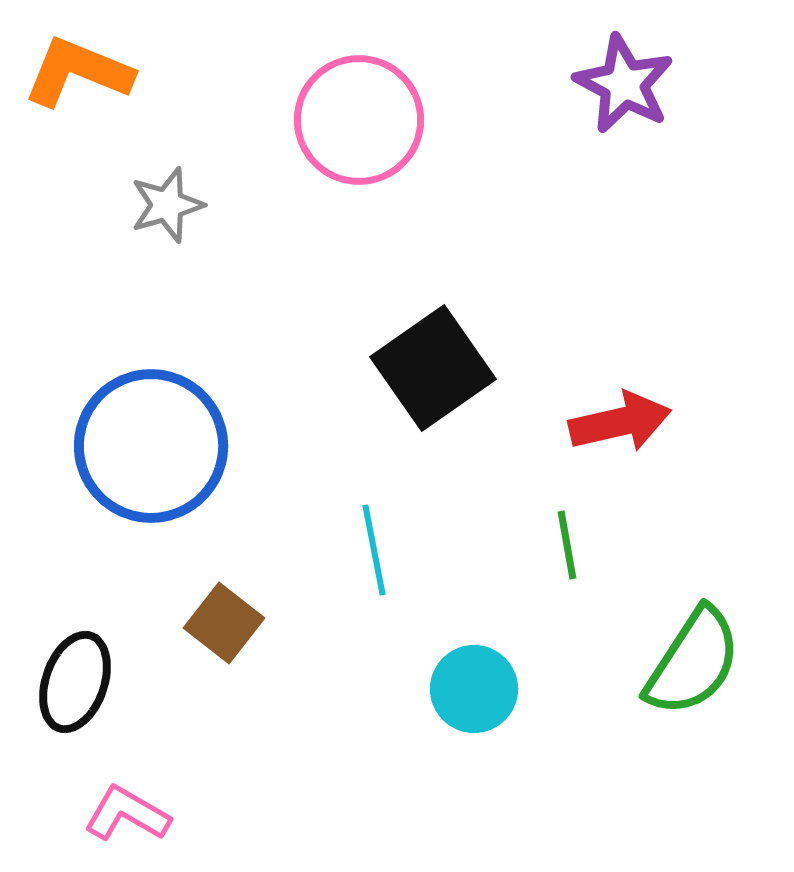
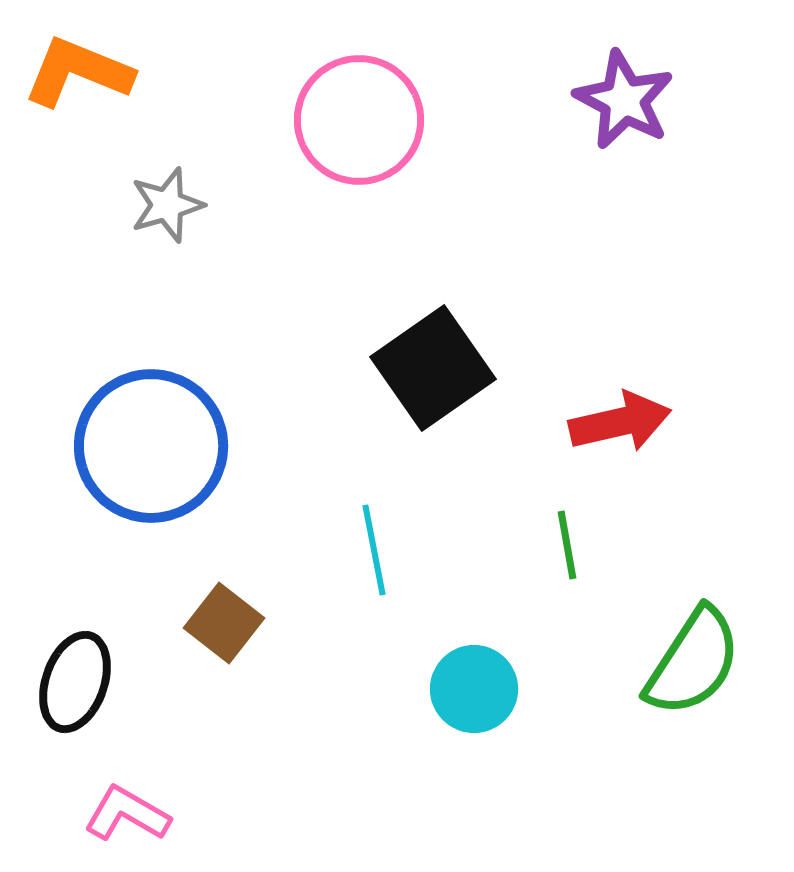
purple star: moved 16 px down
